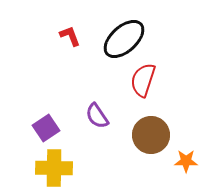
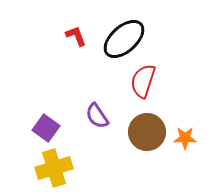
red L-shape: moved 6 px right
red semicircle: moved 1 px down
purple square: rotated 20 degrees counterclockwise
brown circle: moved 4 px left, 3 px up
orange star: moved 1 px left, 23 px up
yellow cross: rotated 18 degrees counterclockwise
